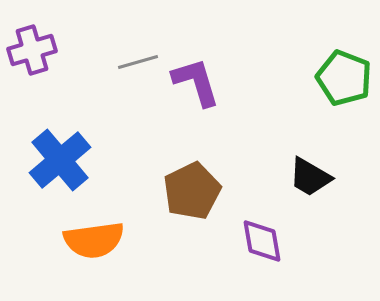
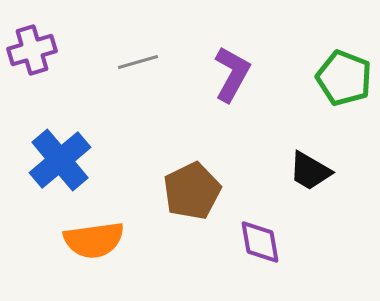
purple L-shape: moved 36 px right, 8 px up; rotated 46 degrees clockwise
black trapezoid: moved 6 px up
purple diamond: moved 2 px left, 1 px down
